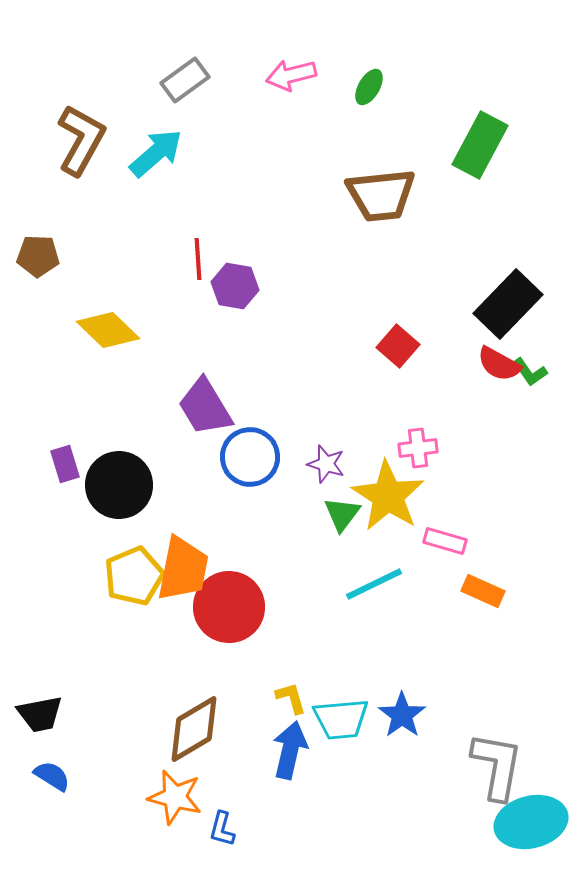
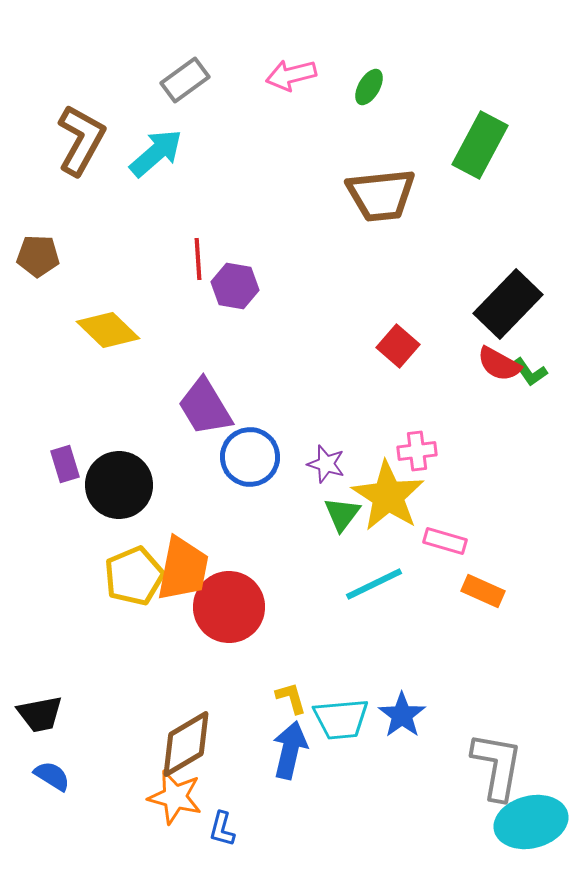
pink cross: moved 1 px left, 3 px down
brown diamond: moved 8 px left, 15 px down
